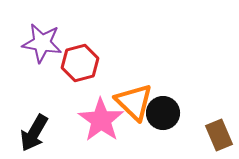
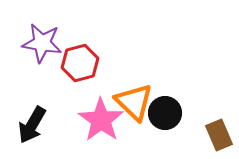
black circle: moved 2 px right
black arrow: moved 2 px left, 8 px up
